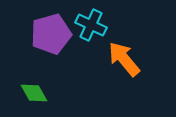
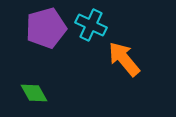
purple pentagon: moved 5 px left, 6 px up
